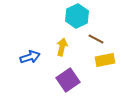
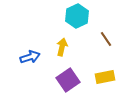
brown line: moved 10 px right; rotated 28 degrees clockwise
yellow rectangle: moved 17 px down
